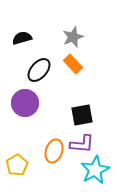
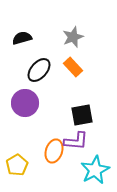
orange rectangle: moved 3 px down
purple L-shape: moved 6 px left, 3 px up
